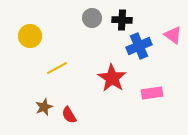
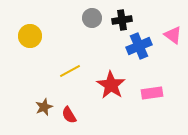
black cross: rotated 12 degrees counterclockwise
yellow line: moved 13 px right, 3 px down
red star: moved 1 px left, 7 px down
